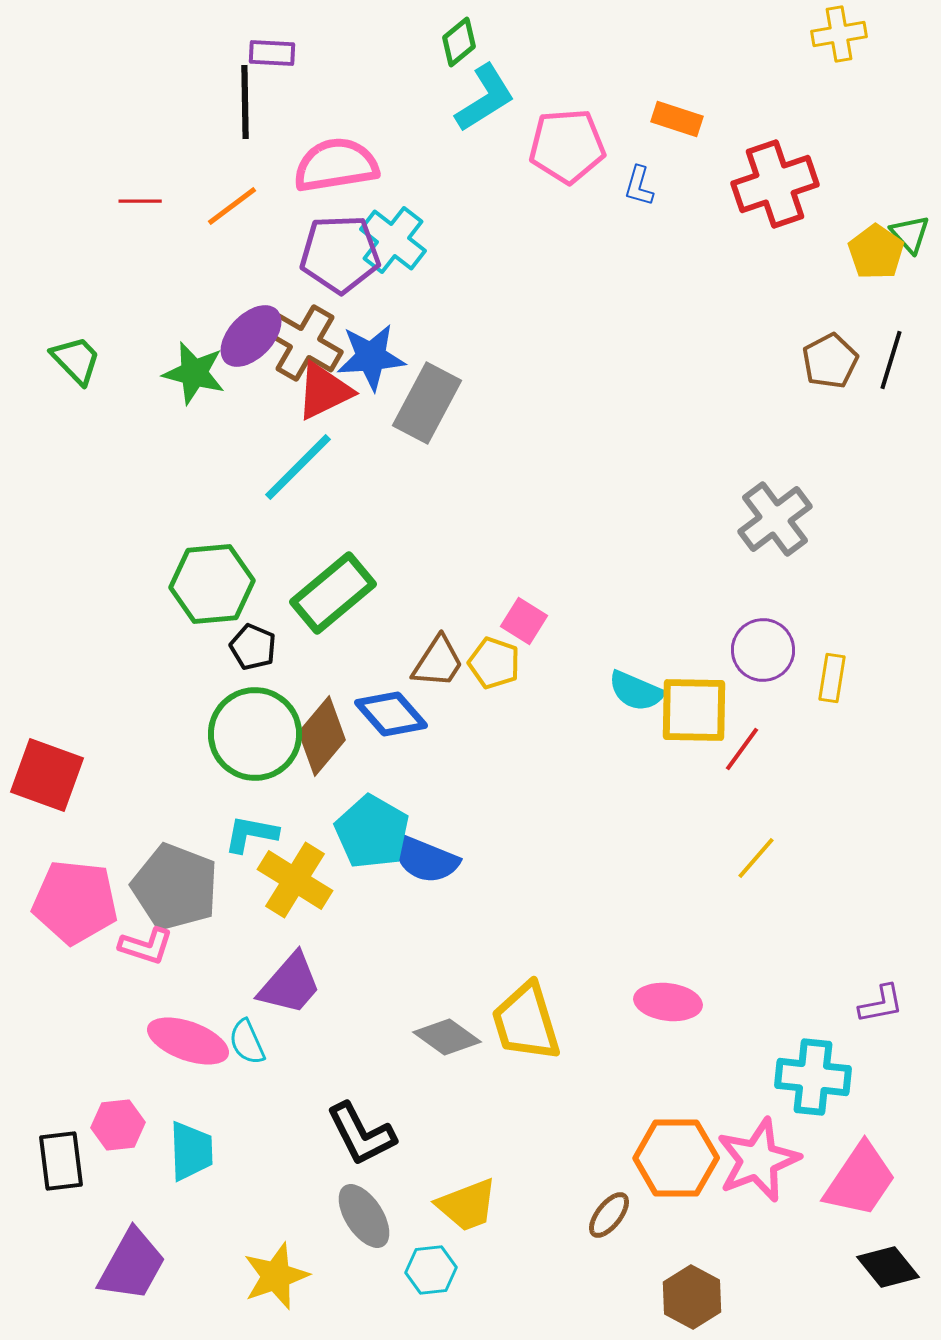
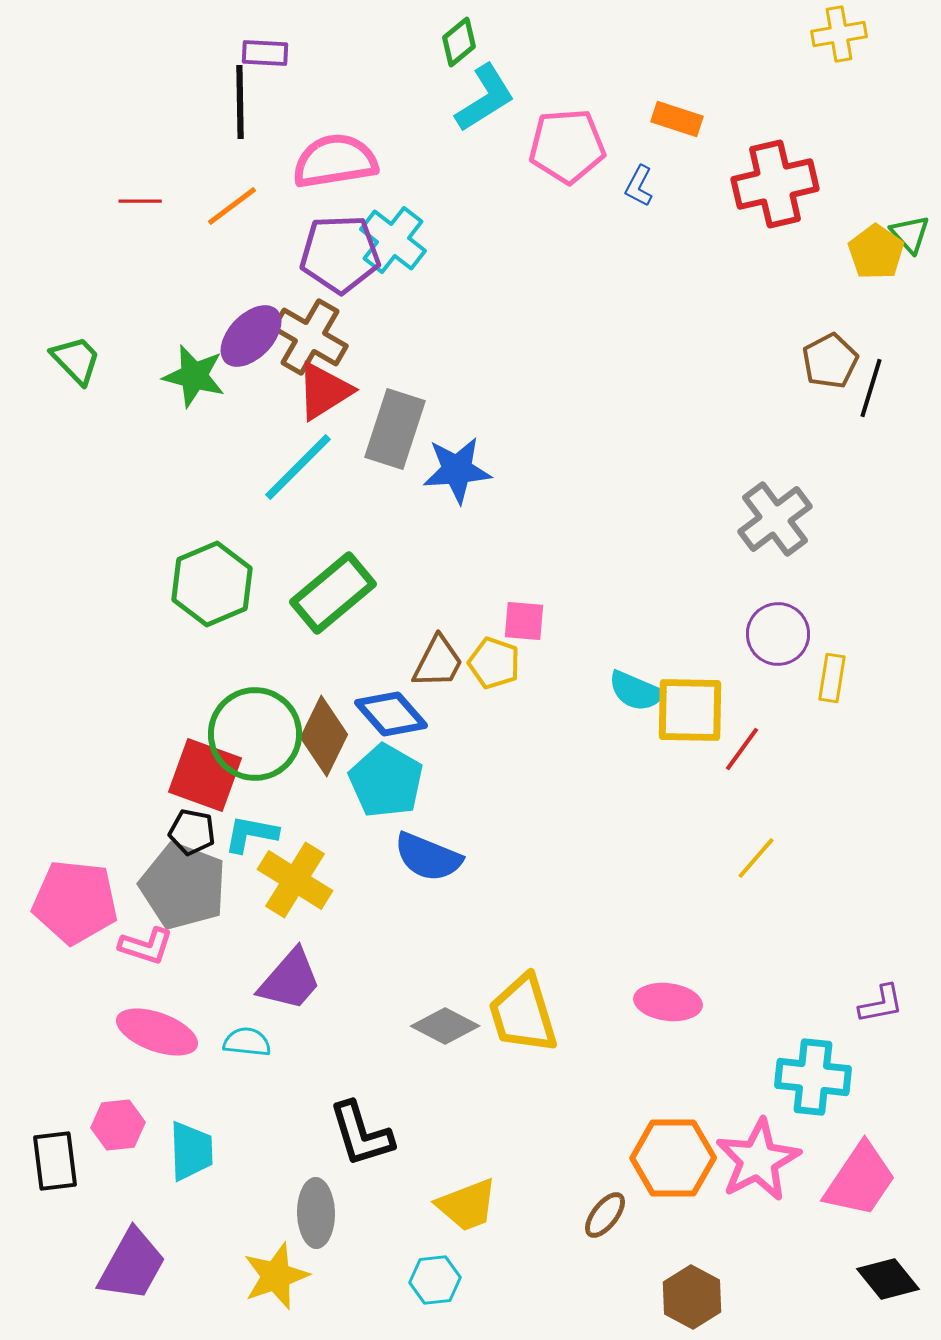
purple rectangle at (272, 53): moved 7 px left
black line at (245, 102): moved 5 px left
pink semicircle at (336, 165): moved 1 px left, 4 px up
red cross at (775, 184): rotated 6 degrees clockwise
blue L-shape at (639, 186): rotated 12 degrees clockwise
brown cross at (305, 343): moved 5 px right, 6 px up
blue star at (371, 357): moved 86 px right, 113 px down
black line at (891, 360): moved 20 px left, 28 px down
green star at (194, 373): moved 3 px down
red triangle at (324, 391): rotated 6 degrees counterclockwise
gray rectangle at (427, 403): moved 32 px left, 26 px down; rotated 10 degrees counterclockwise
green hexagon at (212, 584): rotated 18 degrees counterclockwise
pink square at (524, 621): rotated 27 degrees counterclockwise
black pentagon at (253, 647): moved 61 px left, 185 px down; rotated 12 degrees counterclockwise
purple circle at (763, 650): moved 15 px right, 16 px up
brown trapezoid at (438, 662): rotated 6 degrees counterclockwise
yellow square at (694, 710): moved 4 px left
brown diamond at (322, 736): moved 2 px right; rotated 14 degrees counterclockwise
red square at (47, 775): moved 158 px right
cyan pentagon at (372, 832): moved 14 px right, 51 px up
blue semicircle at (425, 859): moved 3 px right, 2 px up
gray pentagon at (175, 887): moved 8 px right, 1 px up
purple trapezoid at (290, 984): moved 4 px up
yellow trapezoid at (526, 1022): moved 3 px left, 8 px up
gray diamond at (447, 1037): moved 2 px left, 11 px up; rotated 8 degrees counterclockwise
pink ellipse at (188, 1041): moved 31 px left, 9 px up
cyan semicircle at (247, 1042): rotated 120 degrees clockwise
black L-shape at (361, 1134): rotated 10 degrees clockwise
orange hexagon at (676, 1158): moved 3 px left
pink star at (758, 1160): rotated 6 degrees counterclockwise
black rectangle at (61, 1161): moved 6 px left
brown ellipse at (609, 1215): moved 4 px left
gray ellipse at (364, 1216): moved 48 px left, 3 px up; rotated 32 degrees clockwise
black diamond at (888, 1267): moved 12 px down
cyan hexagon at (431, 1270): moved 4 px right, 10 px down
